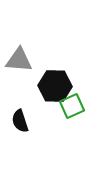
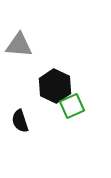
gray triangle: moved 15 px up
black hexagon: rotated 24 degrees clockwise
